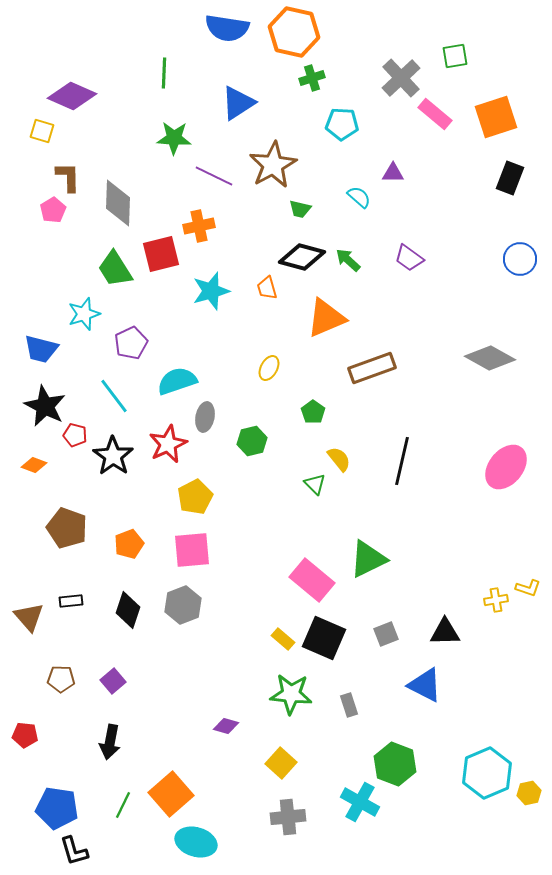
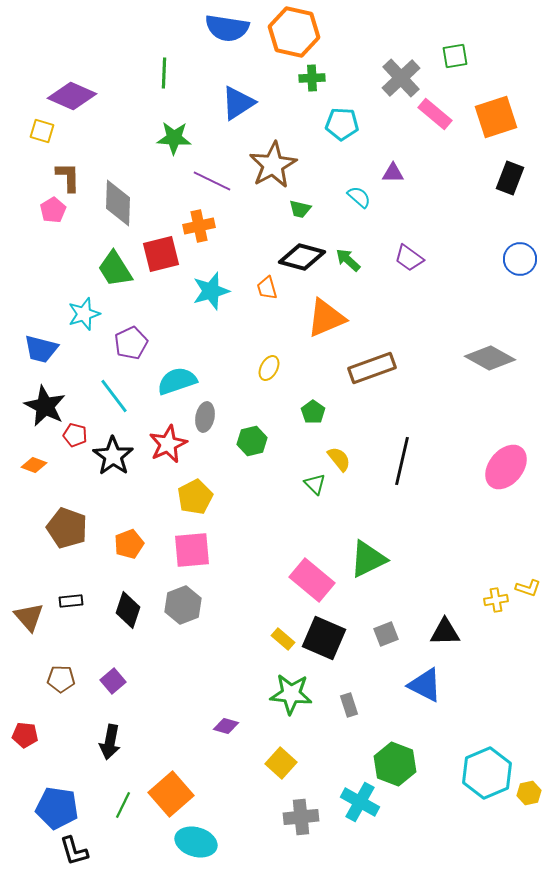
green cross at (312, 78): rotated 15 degrees clockwise
purple line at (214, 176): moved 2 px left, 5 px down
gray cross at (288, 817): moved 13 px right
